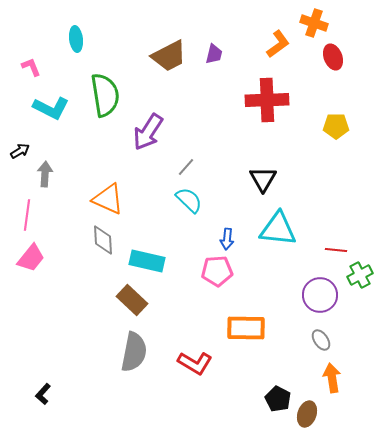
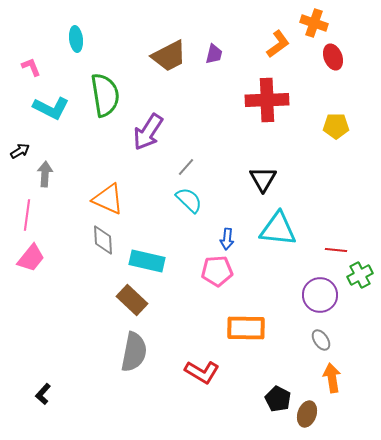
red L-shape: moved 7 px right, 9 px down
